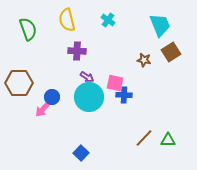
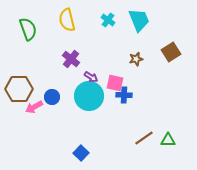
cyan trapezoid: moved 21 px left, 5 px up
purple cross: moved 6 px left, 8 px down; rotated 36 degrees clockwise
brown star: moved 8 px left, 1 px up; rotated 24 degrees counterclockwise
purple arrow: moved 4 px right
brown hexagon: moved 6 px down
cyan circle: moved 1 px up
pink arrow: moved 9 px left, 2 px up; rotated 18 degrees clockwise
brown line: rotated 12 degrees clockwise
